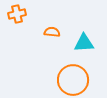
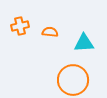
orange cross: moved 3 px right, 12 px down
orange semicircle: moved 2 px left
